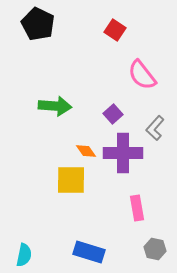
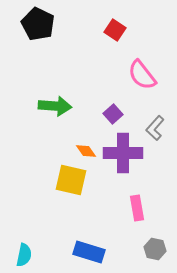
yellow square: rotated 12 degrees clockwise
